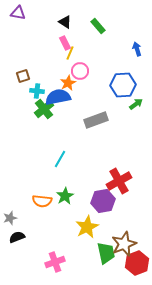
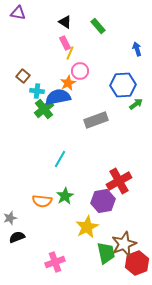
brown square: rotated 32 degrees counterclockwise
